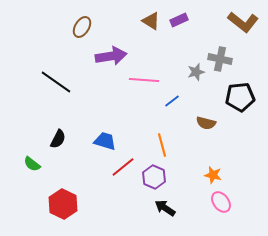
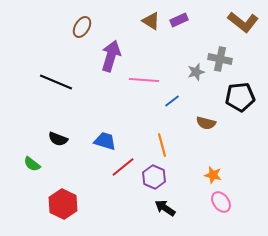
purple arrow: rotated 64 degrees counterclockwise
black line: rotated 12 degrees counterclockwise
black semicircle: rotated 84 degrees clockwise
